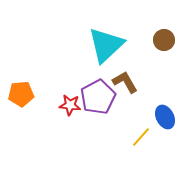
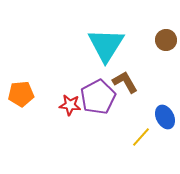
brown circle: moved 2 px right
cyan triangle: rotated 15 degrees counterclockwise
